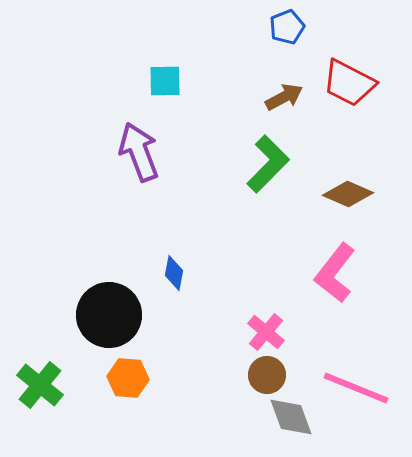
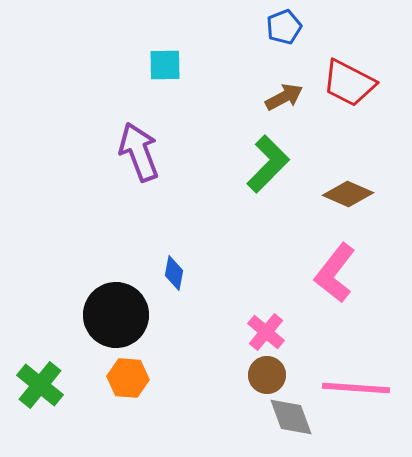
blue pentagon: moved 3 px left
cyan square: moved 16 px up
black circle: moved 7 px right
pink line: rotated 18 degrees counterclockwise
